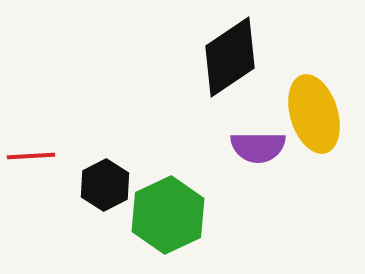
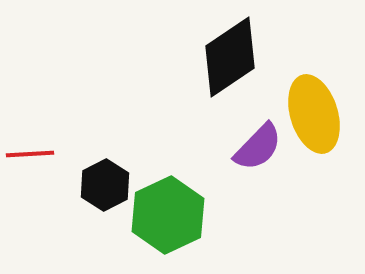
purple semicircle: rotated 46 degrees counterclockwise
red line: moved 1 px left, 2 px up
